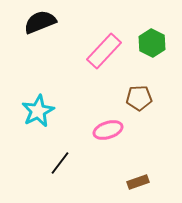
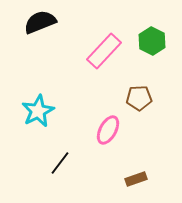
green hexagon: moved 2 px up
pink ellipse: rotated 44 degrees counterclockwise
brown rectangle: moved 2 px left, 3 px up
